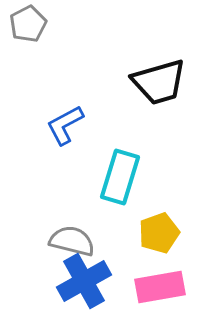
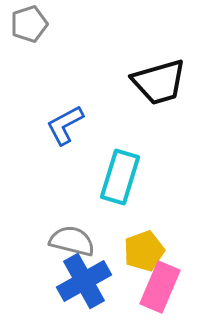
gray pentagon: moved 1 px right; rotated 9 degrees clockwise
yellow pentagon: moved 15 px left, 18 px down
pink rectangle: rotated 57 degrees counterclockwise
